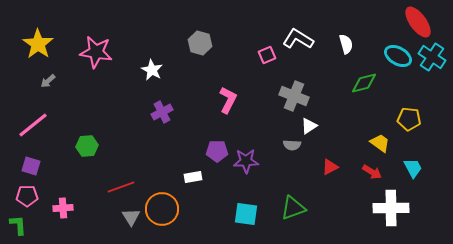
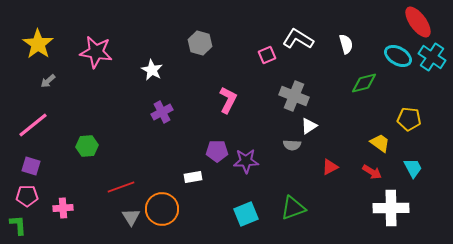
cyan square: rotated 30 degrees counterclockwise
